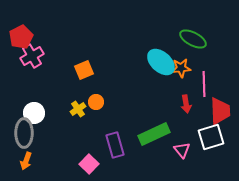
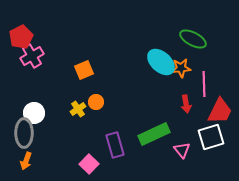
red trapezoid: rotated 28 degrees clockwise
